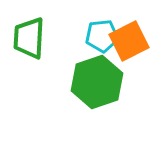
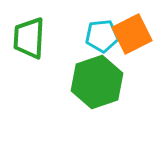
orange square: moved 3 px right, 7 px up
